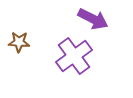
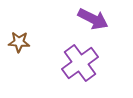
purple cross: moved 6 px right, 7 px down
